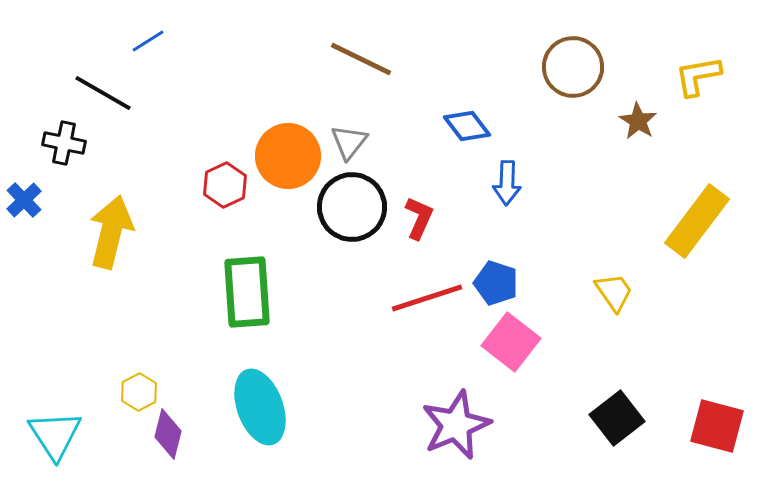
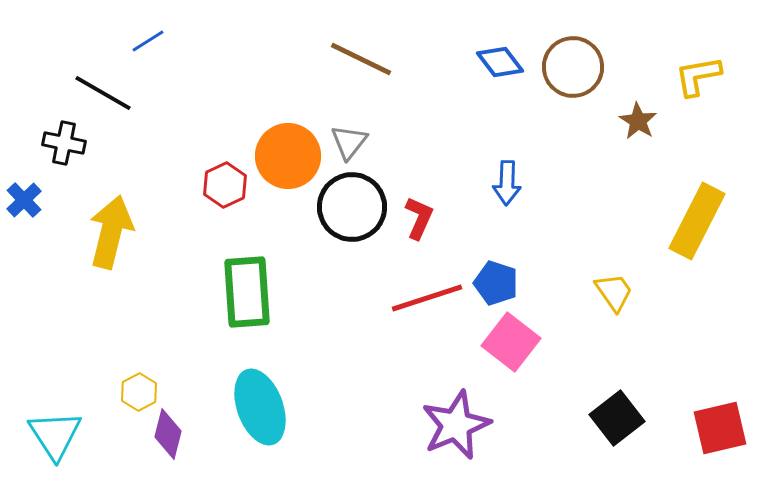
blue diamond: moved 33 px right, 64 px up
yellow rectangle: rotated 10 degrees counterclockwise
red square: moved 3 px right, 2 px down; rotated 28 degrees counterclockwise
